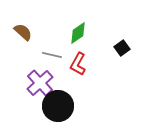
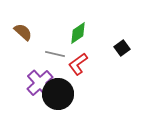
gray line: moved 3 px right, 1 px up
red L-shape: rotated 25 degrees clockwise
black circle: moved 12 px up
